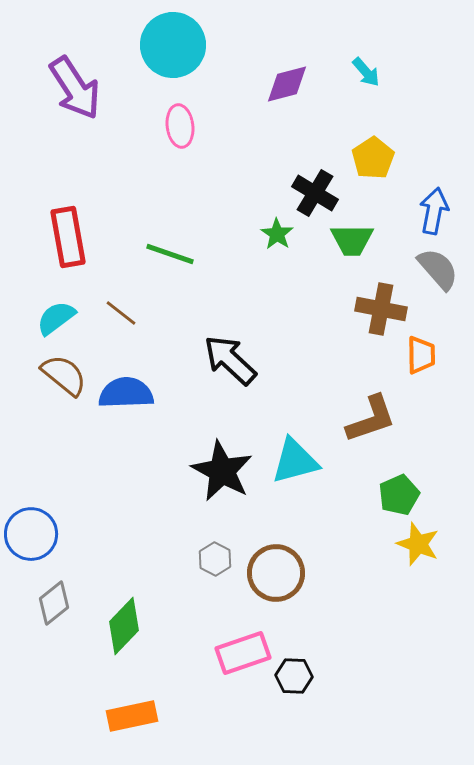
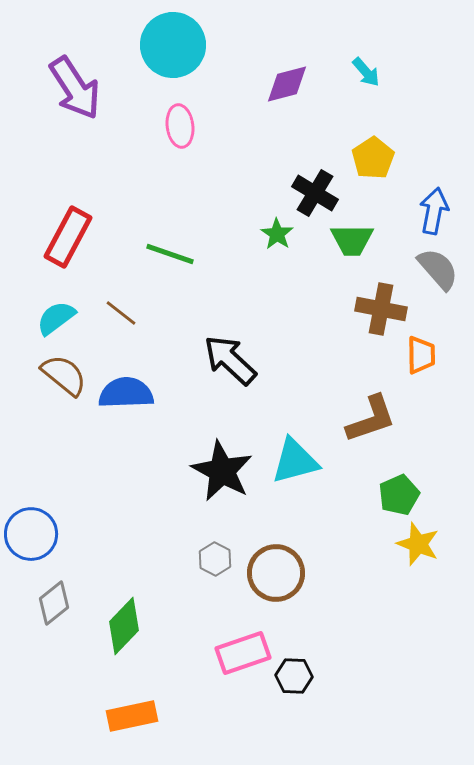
red rectangle: rotated 38 degrees clockwise
